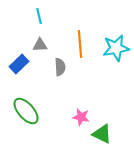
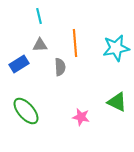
orange line: moved 5 px left, 1 px up
blue rectangle: rotated 12 degrees clockwise
green triangle: moved 15 px right, 32 px up
